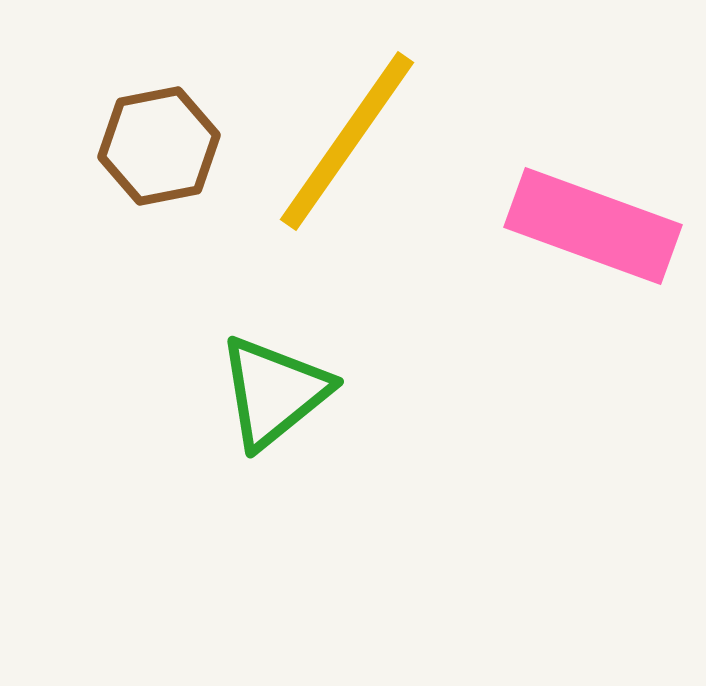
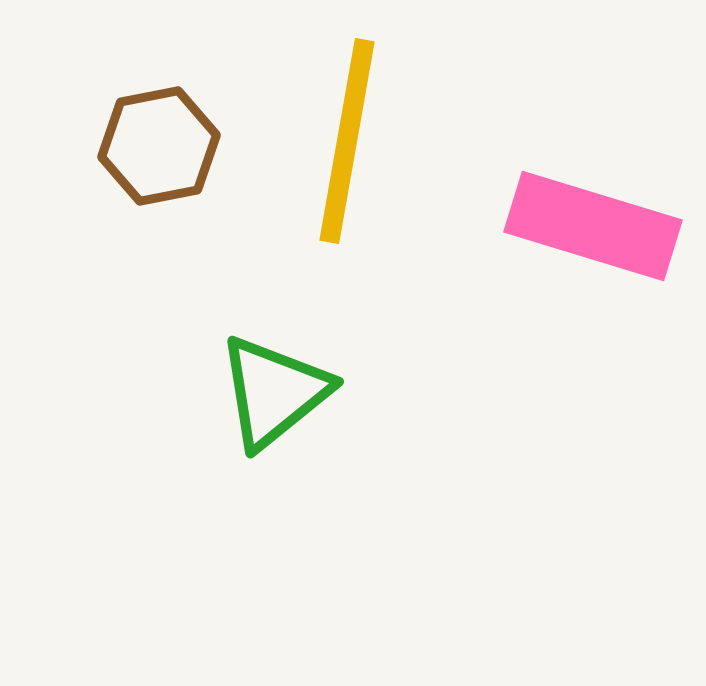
yellow line: rotated 25 degrees counterclockwise
pink rectangle: rotated 3 degrees counterclockwise
